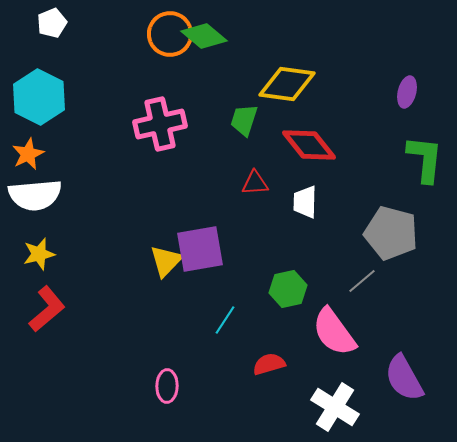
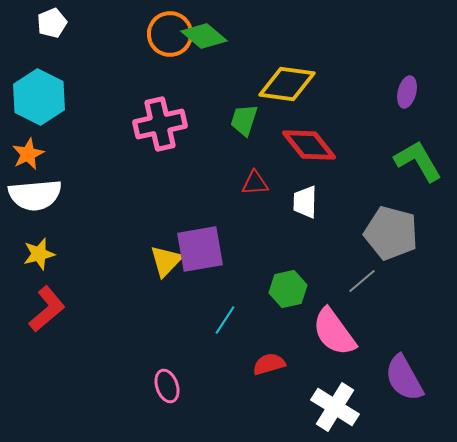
green L-shape: moved 7 px left, 2 px down; rotated 36 degrees counterclockwise
pink ellipse: rotated 20 degrees counterclockwise
